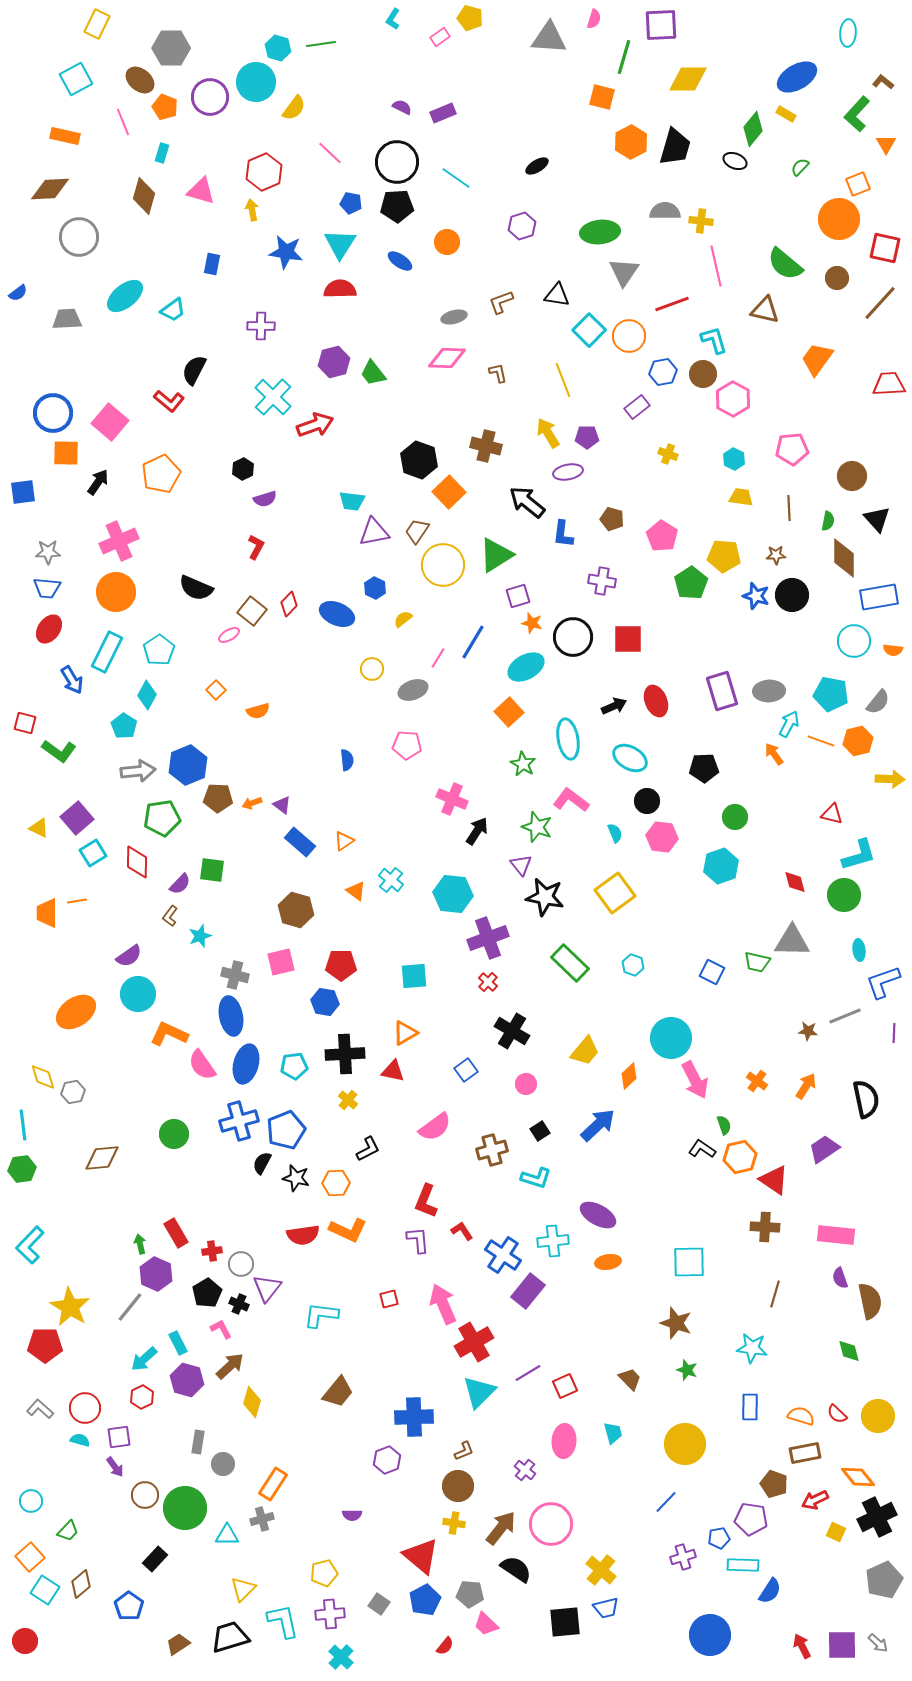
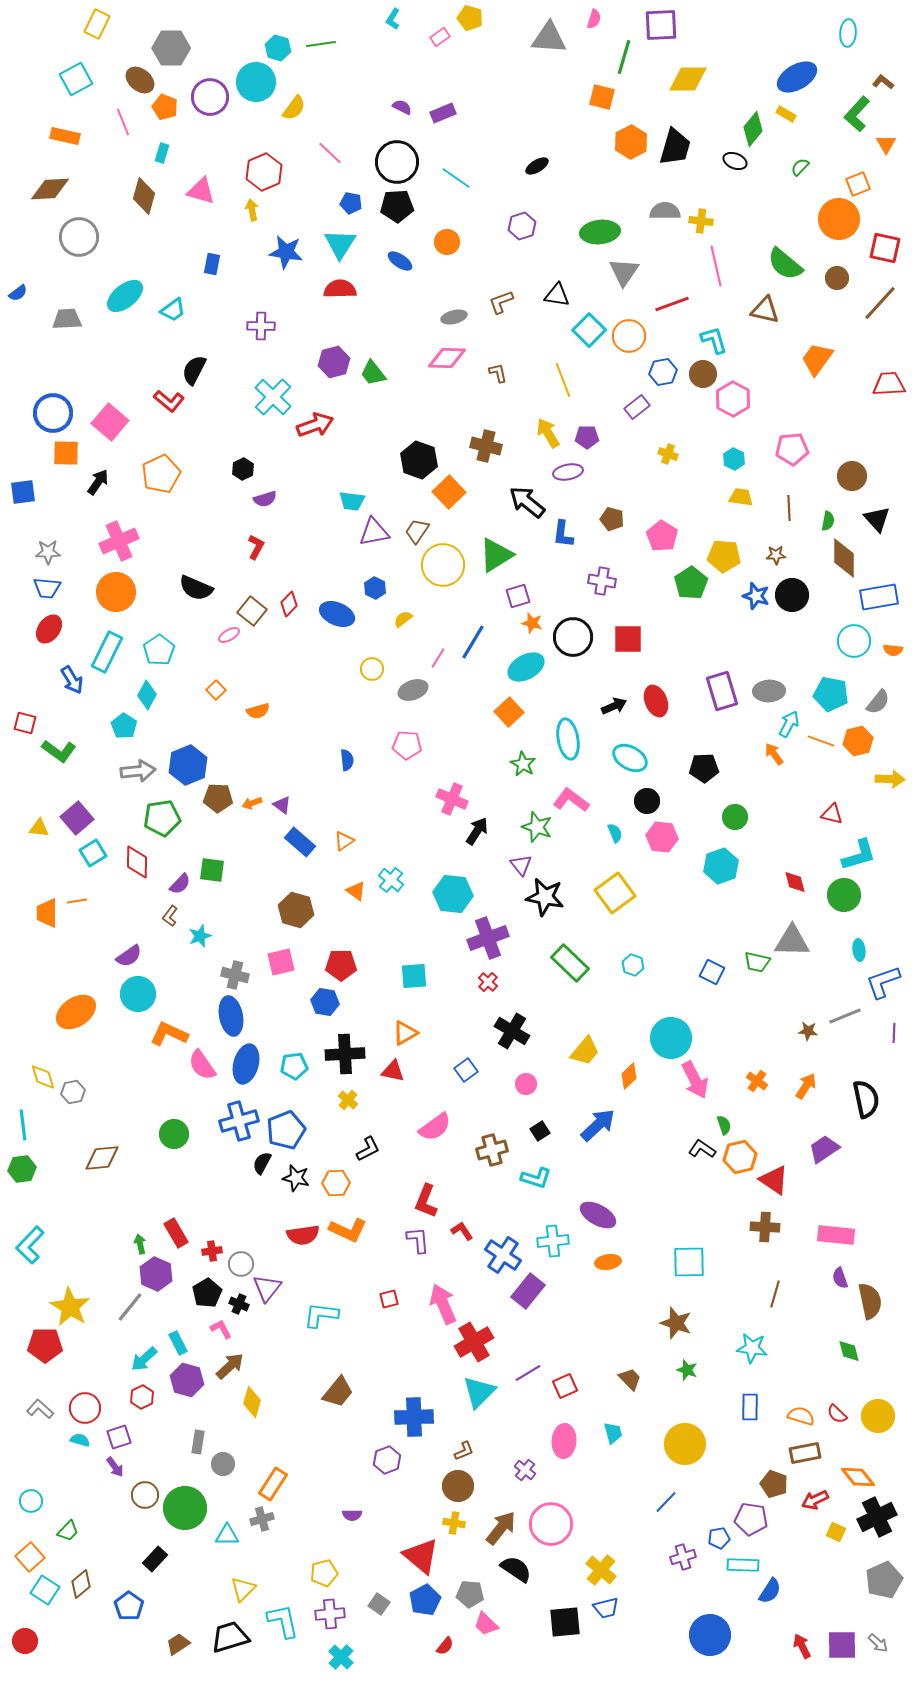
yellow triangle at (39, 828): rotated 20 degrees counterclockwise
purple square at (119, 1437): rotated 10 degrees counterclockwise
